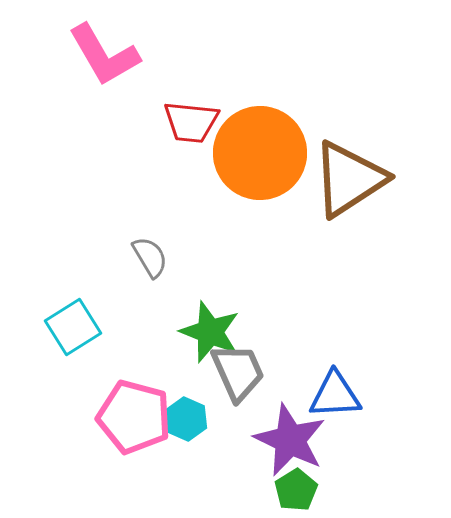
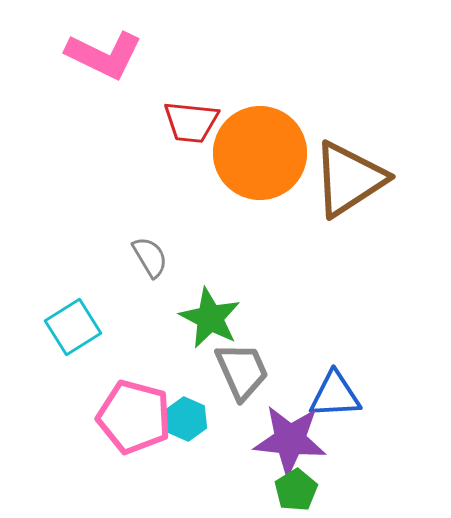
pink L-shape: rotated 34 degrees counterclockwise
green star: moved 14 px up; rotated 6 degrees clockwise
gray trapezoid: moved 4 px right, 1 px up
purple star: rotated 20 degrees counterclockwise
